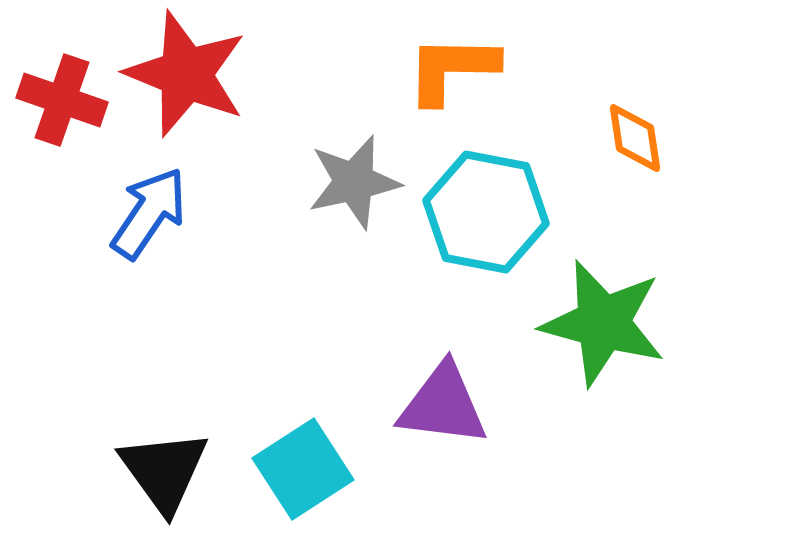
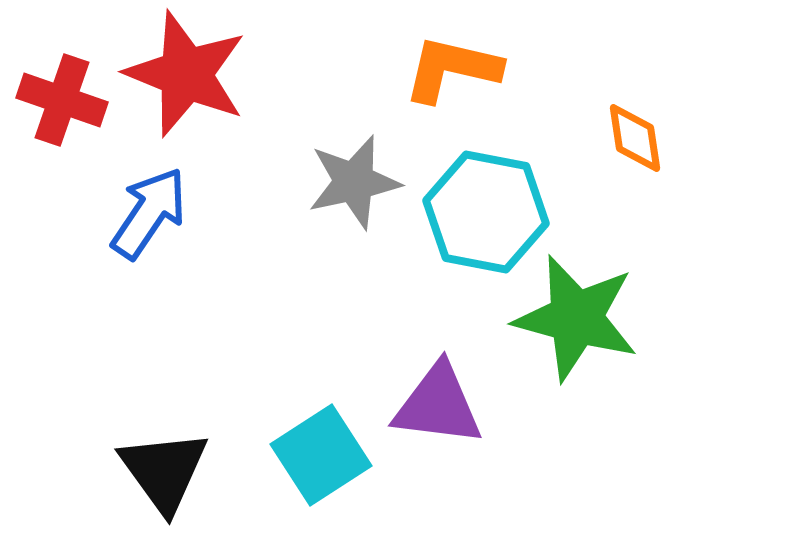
orange L-shape: rotated 12 degrees clockwise
green star: moved 27 px left, 5 px up
purple triangle: moved 5 px left
cyan square: moved 18 px right, 14 px up
